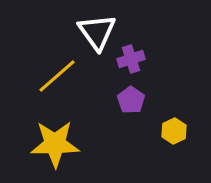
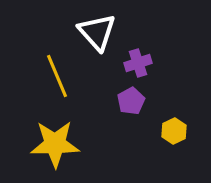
white triangle: rotated 6 degrees counterclockwise
purple cross: moved 7 px right, 4 px down
yellow line: rotated 72 degrees counterclockwise
purple pentagon: moved 1 px down; rotated 8 degrees clockwise
